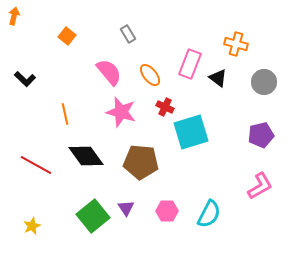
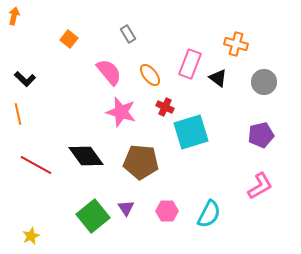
orange square: moved 2 px right, 3 px down
orange line: moved 47 px left
yellow star: moved 1 px left, 10 px down
